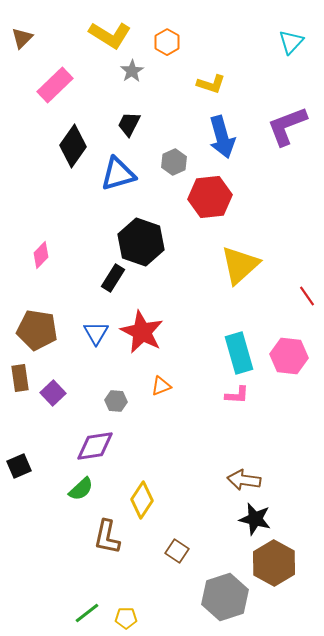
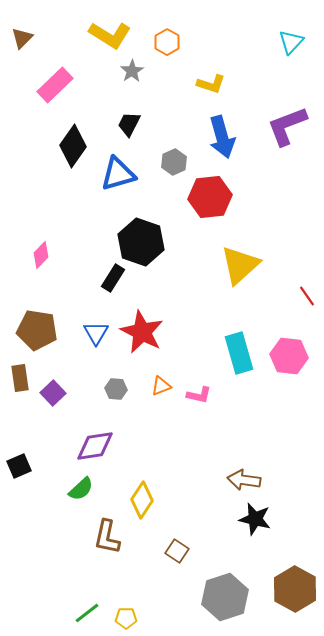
pink L-shape at (237, 395): moved 38 px left; rotated 10 degrees clockwise
gray hexagon at (116, 401): moved 12 px up
brown hexagon at (274, 563): moved 21 px right, 26 px down
